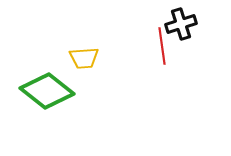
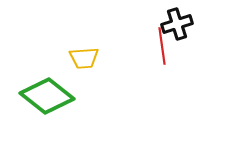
black cross: moved 4 px left
green diamond: moved 5 px down
